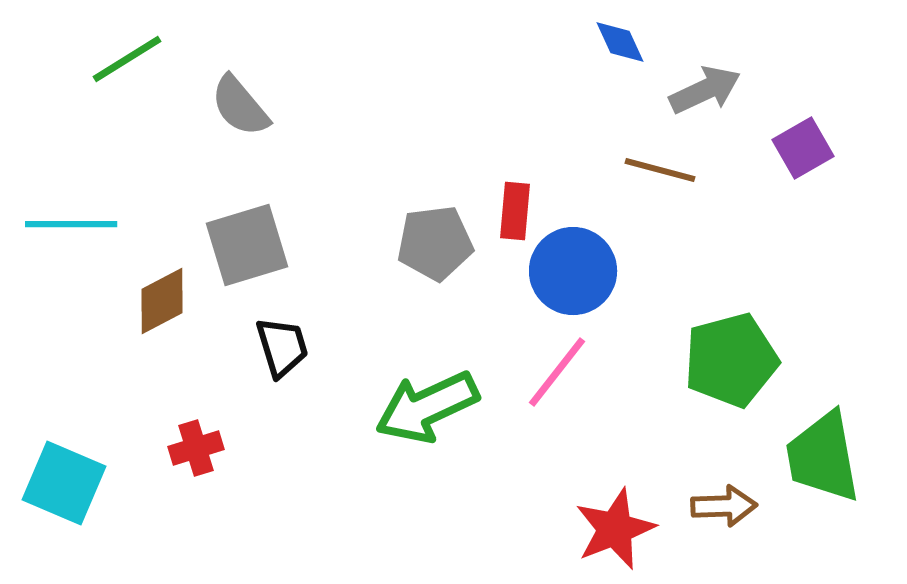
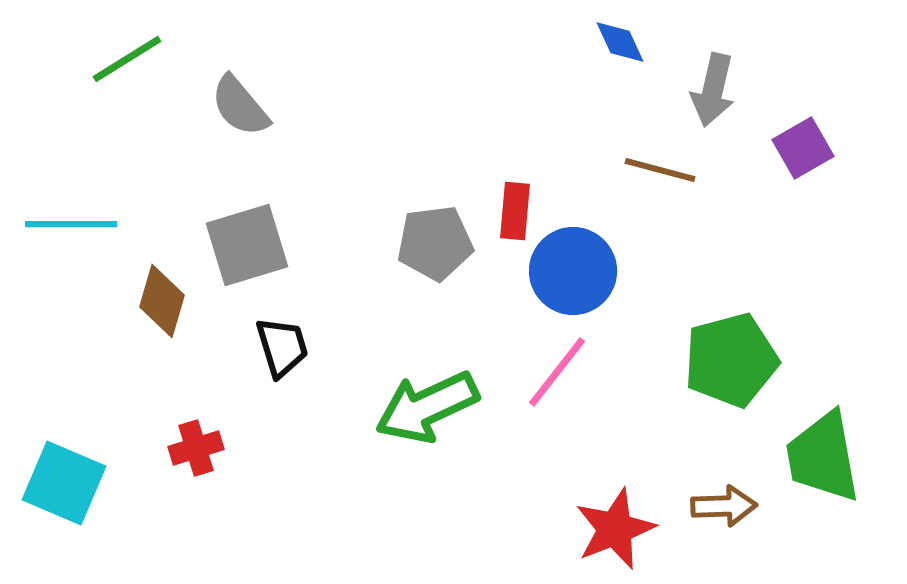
gray arrow: moved 8 px right; rotated 128 degrees clockwise
brown diamond: rotated 46 degrees counterclockwise
